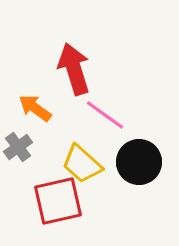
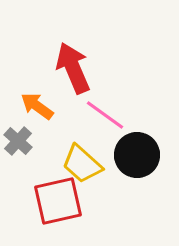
red arrow: moved 1 px left, 1 px up; rotated 6 degrees counterclockwise
orange arrow: moved 2 px right, 2 px up
gray cross: moved 6 px up; rotated 12 degrees counterclockwise
black circle: moved 2 px left, 7 px up
